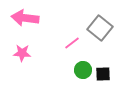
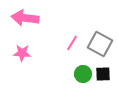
gray square: moved 16 px down; rotated 10 degrees counterclockwise
pink line: rotated 21 degrees counterclockwise
green circle: moved 4 px down
